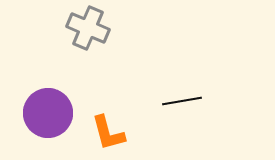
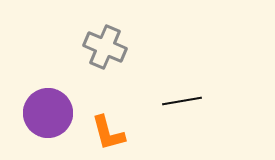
gray cross: moved 17 px right, 19 px down
